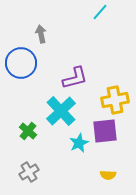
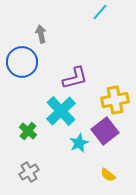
blue circle: moved 1 px right, 1 px up
purple square: rotated 32 degrees counterclockwise
yellow semicircle: rotated 35 degrees clockwise
